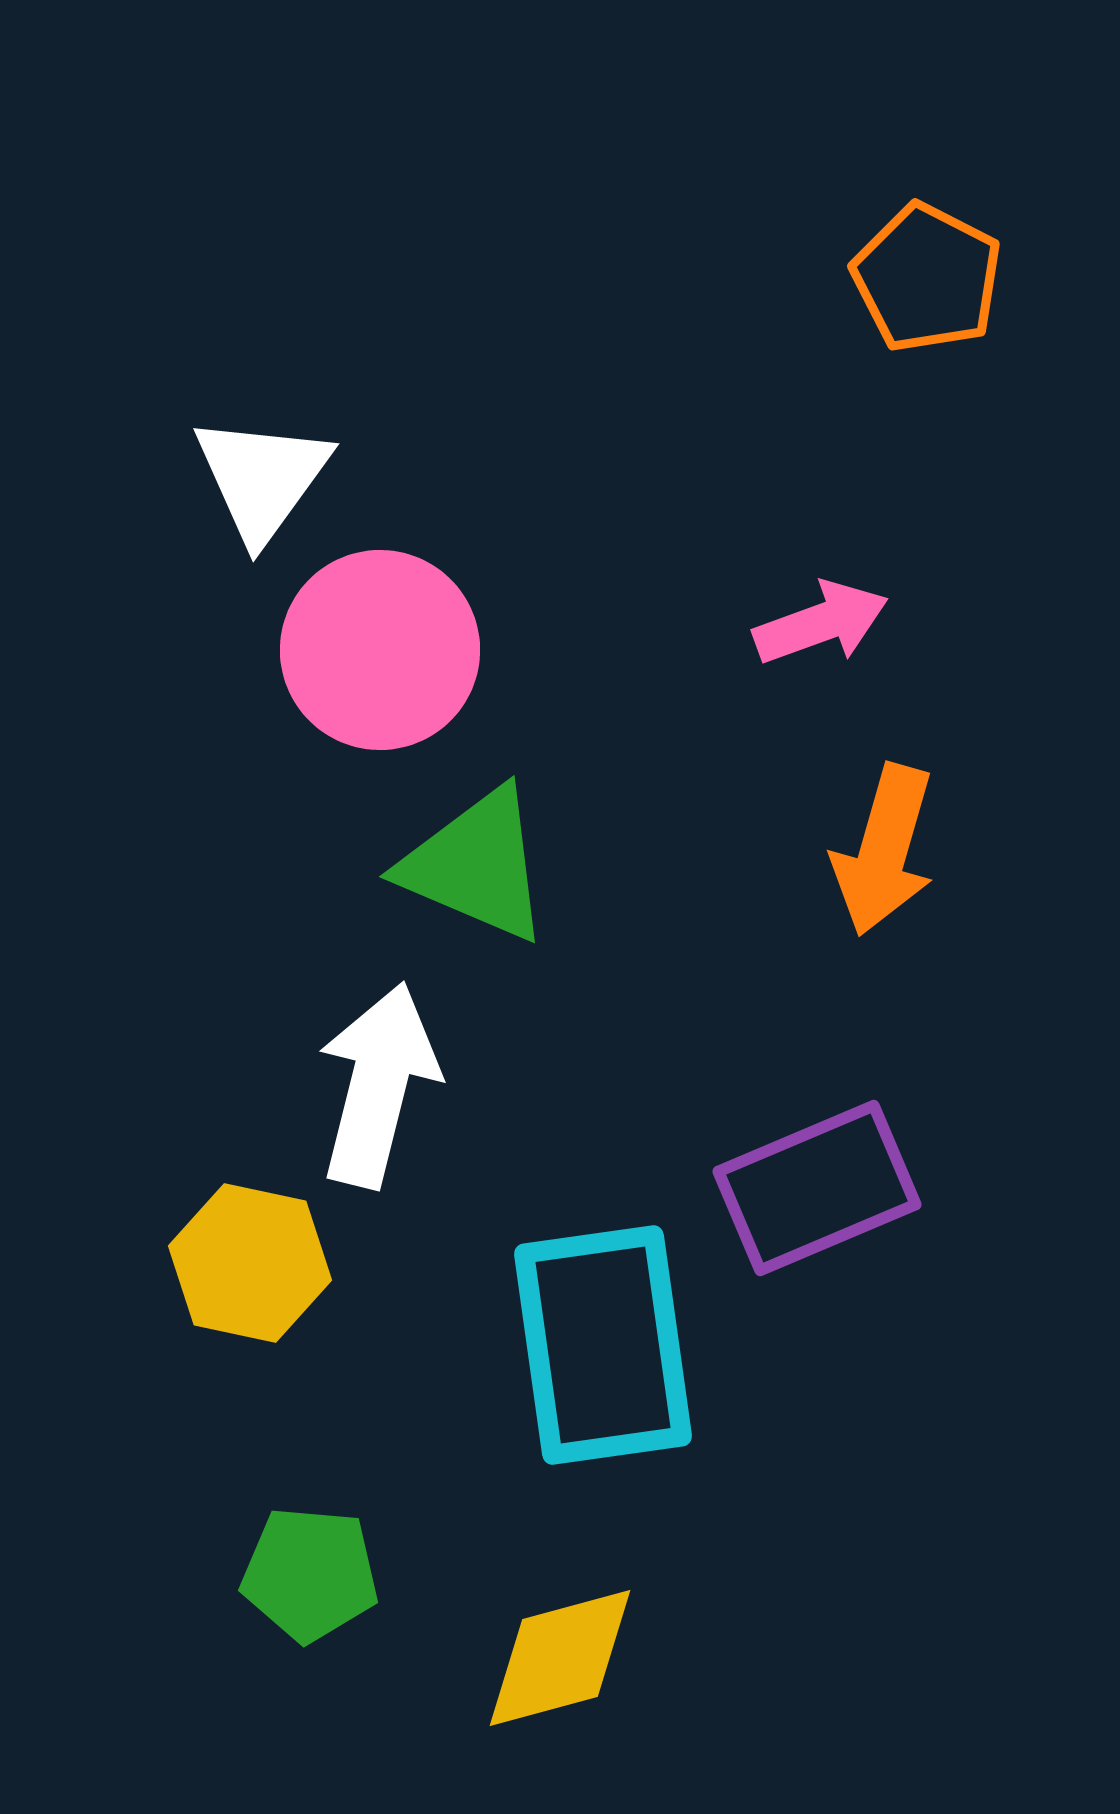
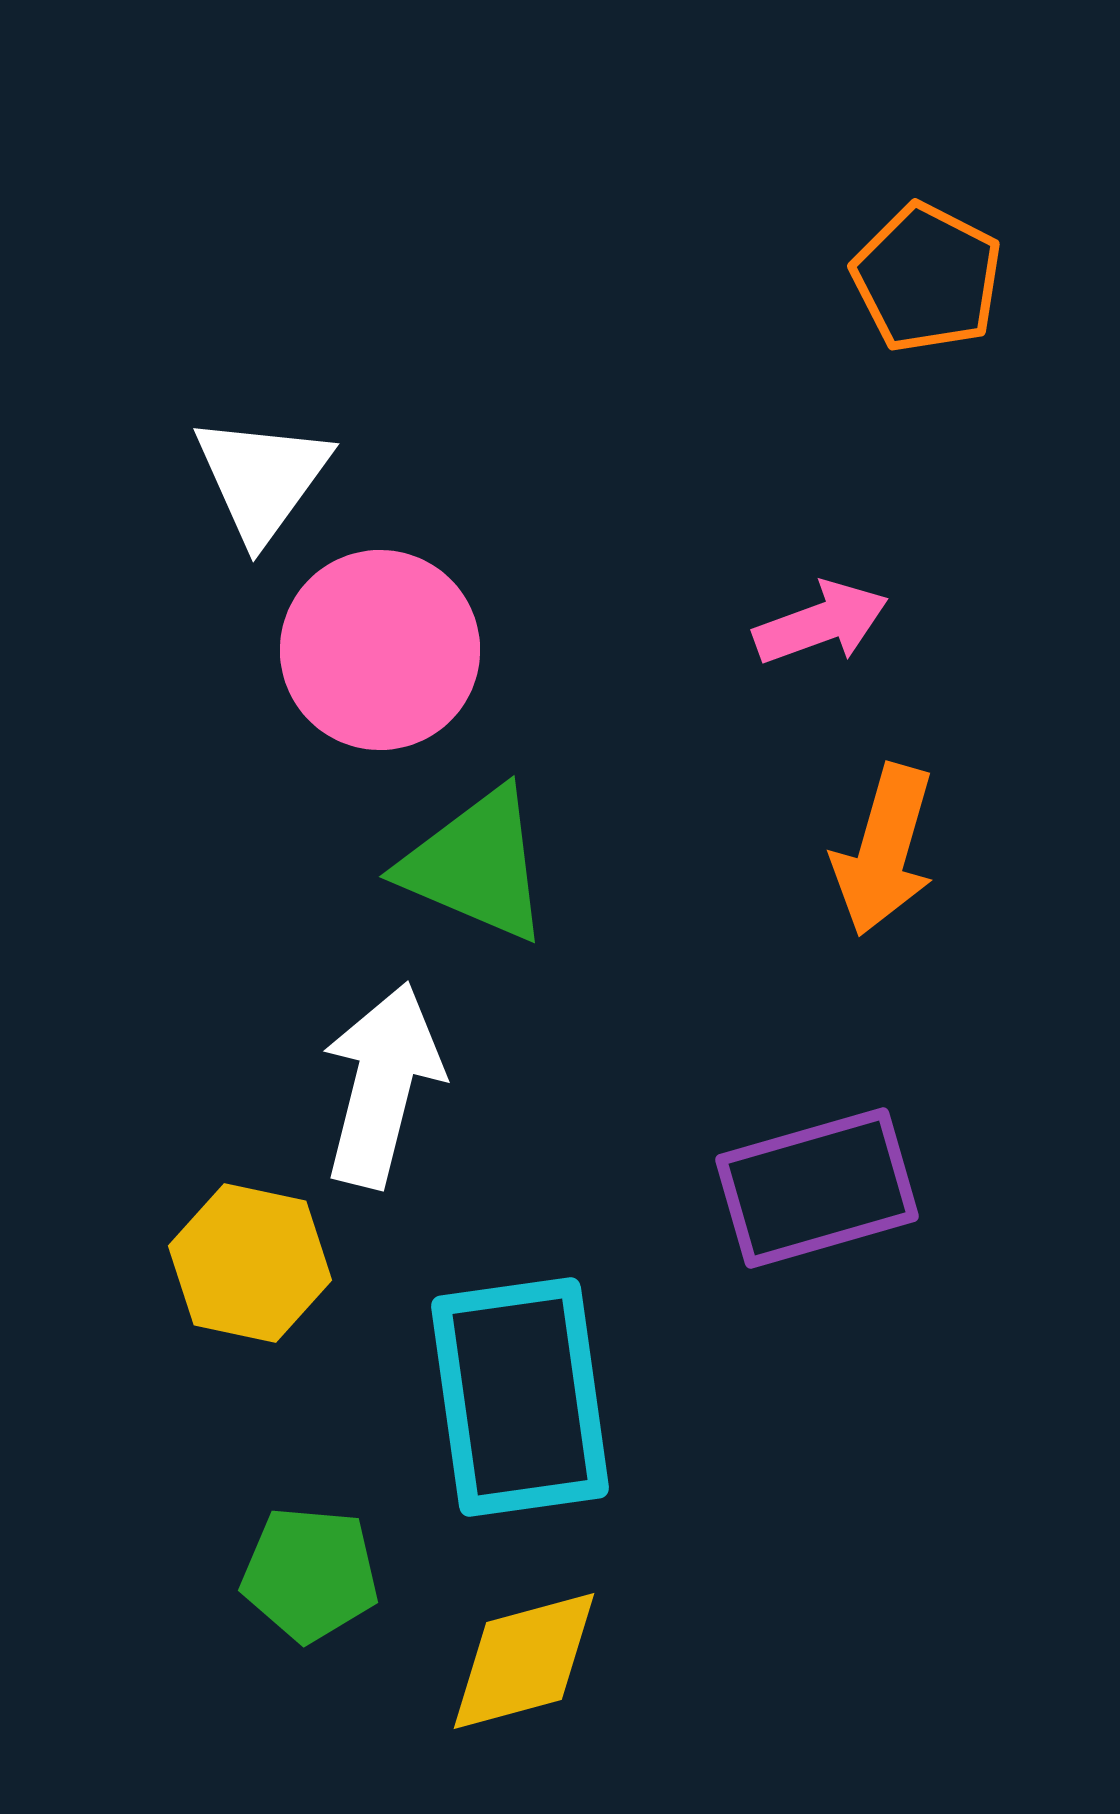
white arrow: moved 4 px right
purple rectangle: rotated 7 degrees clockwise
cyan rectangle: moved 83 px left, 52 px down
yellow diamond: moved 36 px left, 3 px down
